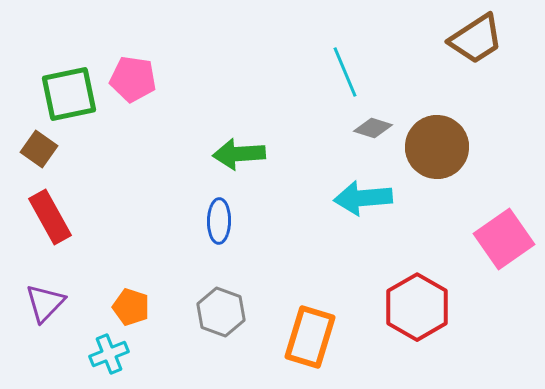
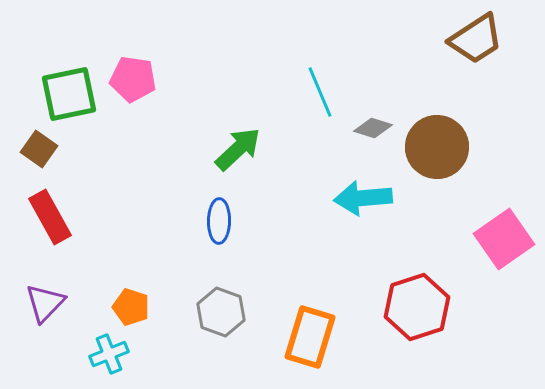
cyan line: moved 25 px left, 20 px down
green arrow: moved 1 px left, 5 px up; rotated 141 degrees clockwise
red hexagon: rotated 12 degrees clockwise
